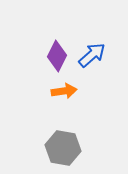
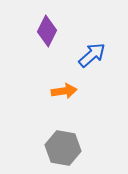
purple diamond: moved 10 px left, 25 px up
